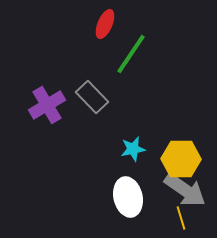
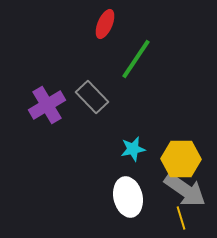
green line: moved 5 px right, 5 px down
